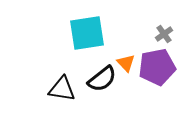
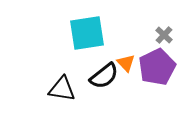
gray cross: moved 1 px down; rotated 12 degrees counterclockwise
purple pentagon: rotated 15 degrees counterclockwise
black semicircle: moved 2 px right, 3 px up
